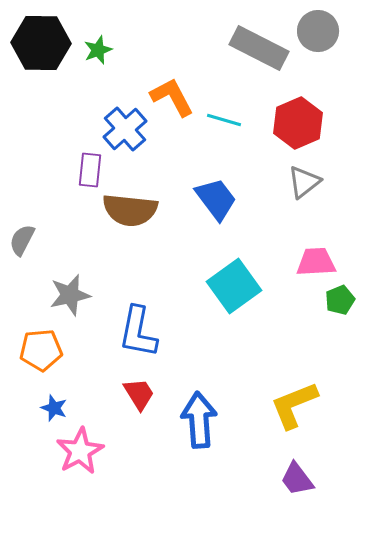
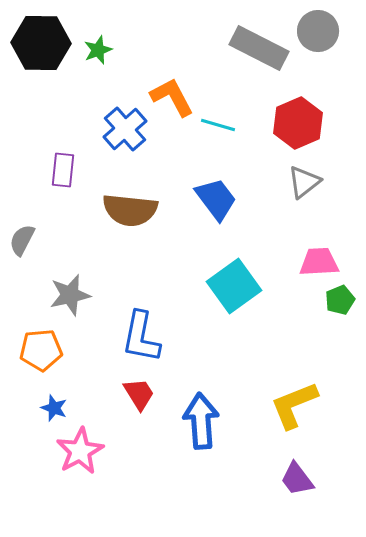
cyan line: moved 6 px left, 5 px down
purple rectangle: moved 27 px left
pink trapezoid: moved 3 px right
blue L-shape: moved 3 px right, 5 px down
blue arrow: moved 2 px right, 1 px down
